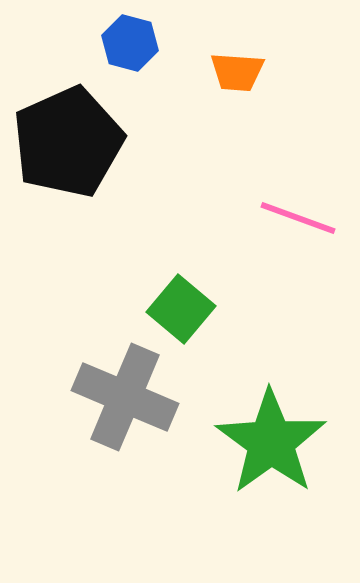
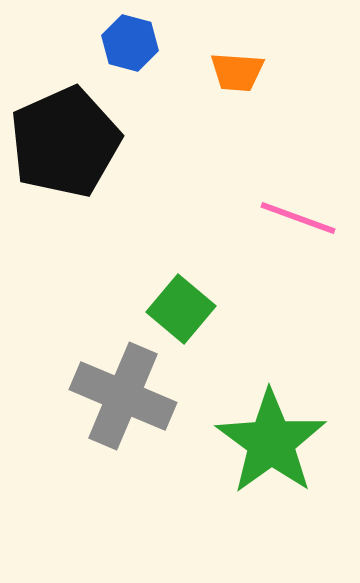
black pentagon: moved 3 px left
gray cross: moved 2 px left, 1 px up
